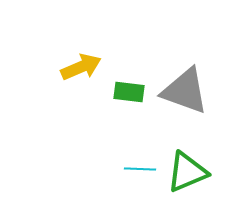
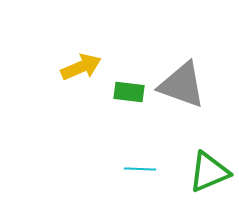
gray triangle: moved 3 px left, 6 px up
green triangle: moved 22 px right
